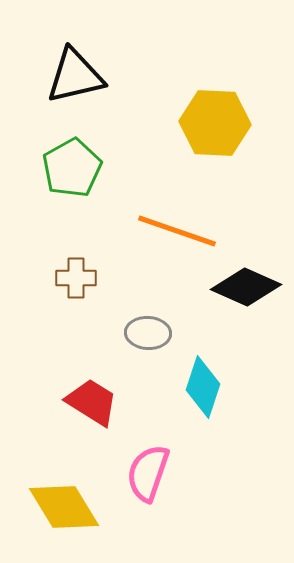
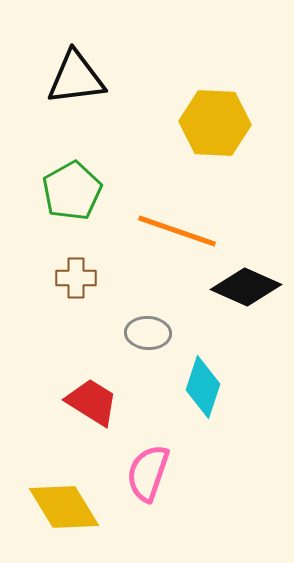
black triangle: moved 1 px right, 2 px down; rotated 6 degrees clockwise
green pentagon: moved 23 px down
